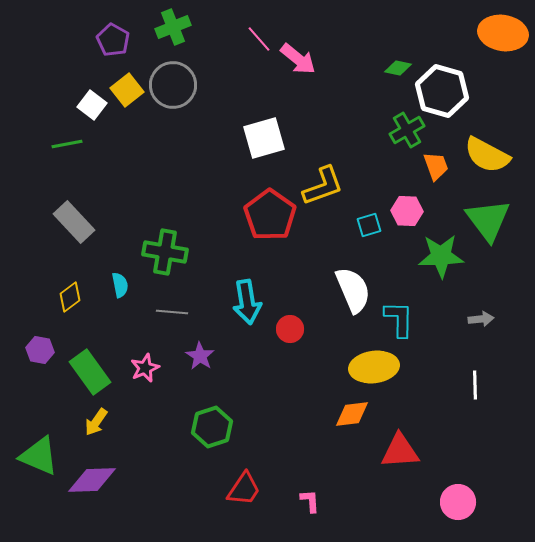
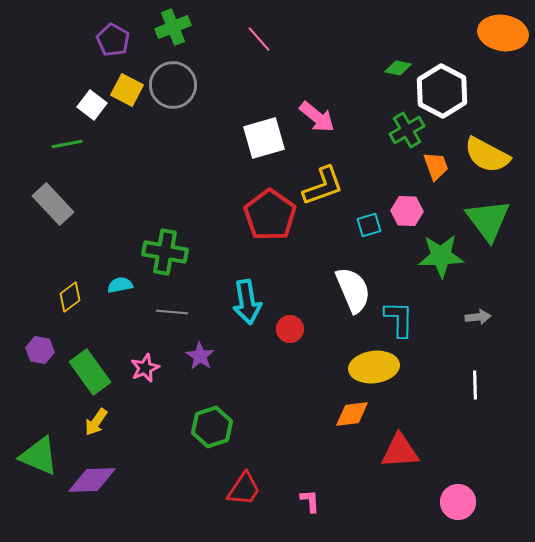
pink arrow at (298, 59): moved 19 px right, 58 px down
yellow square at (127, 90): rotated 24 degrees counterclockwise
white hexagon at (442, 91): rotated 12 degrees clockwise
gray rectangle at (74, 222): moved 21 px left, 18 px up
cyan semicircle at (120, 285): rotated 90 degrees counterclockwise
gray arrow at (481, 319): moved 3 px left, 2 px up
